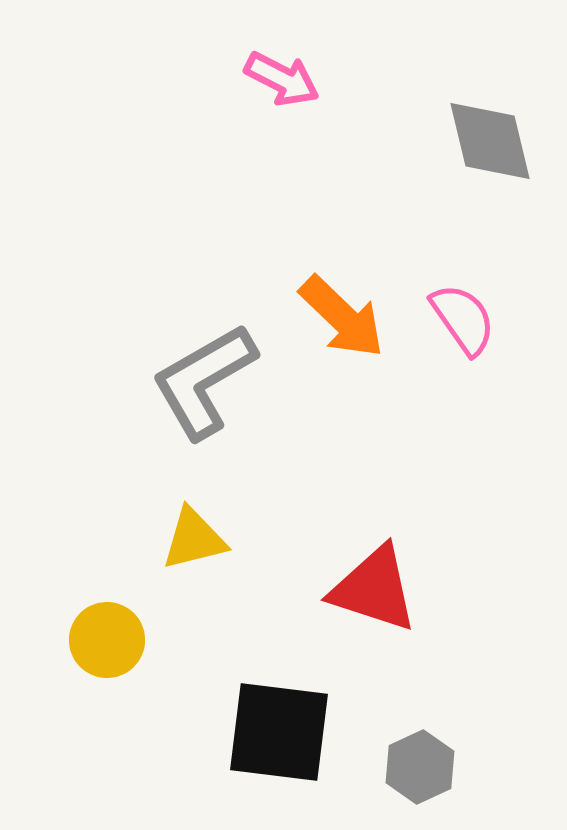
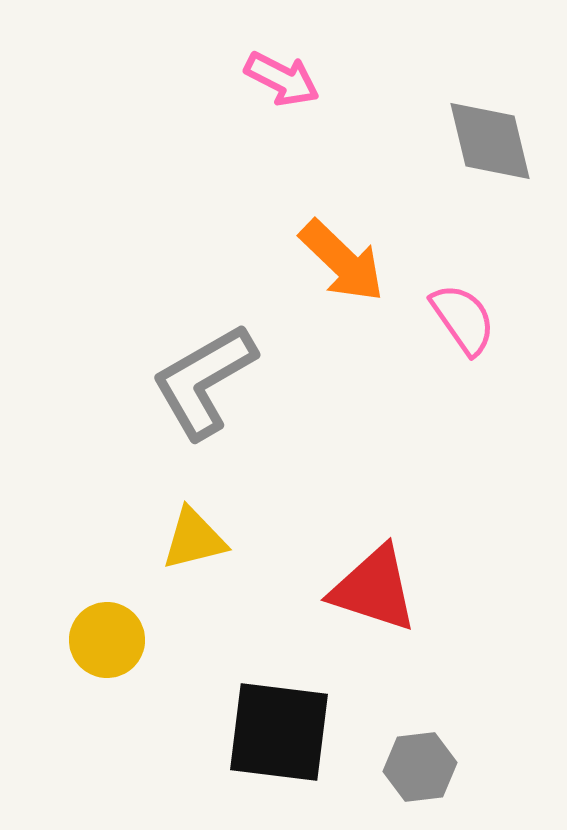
orange arrow: moved 56 px up
gray hexagon: rotated 18 degrees clockwise
